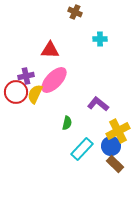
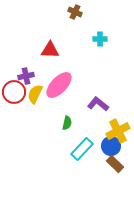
pink ellipse: moved 5 px right, 5 px down
red circle: moved 2 px left
